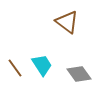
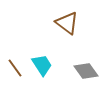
brown triangle: moved 1 px down
gray diamond: moved 7 px right, 3 px up
